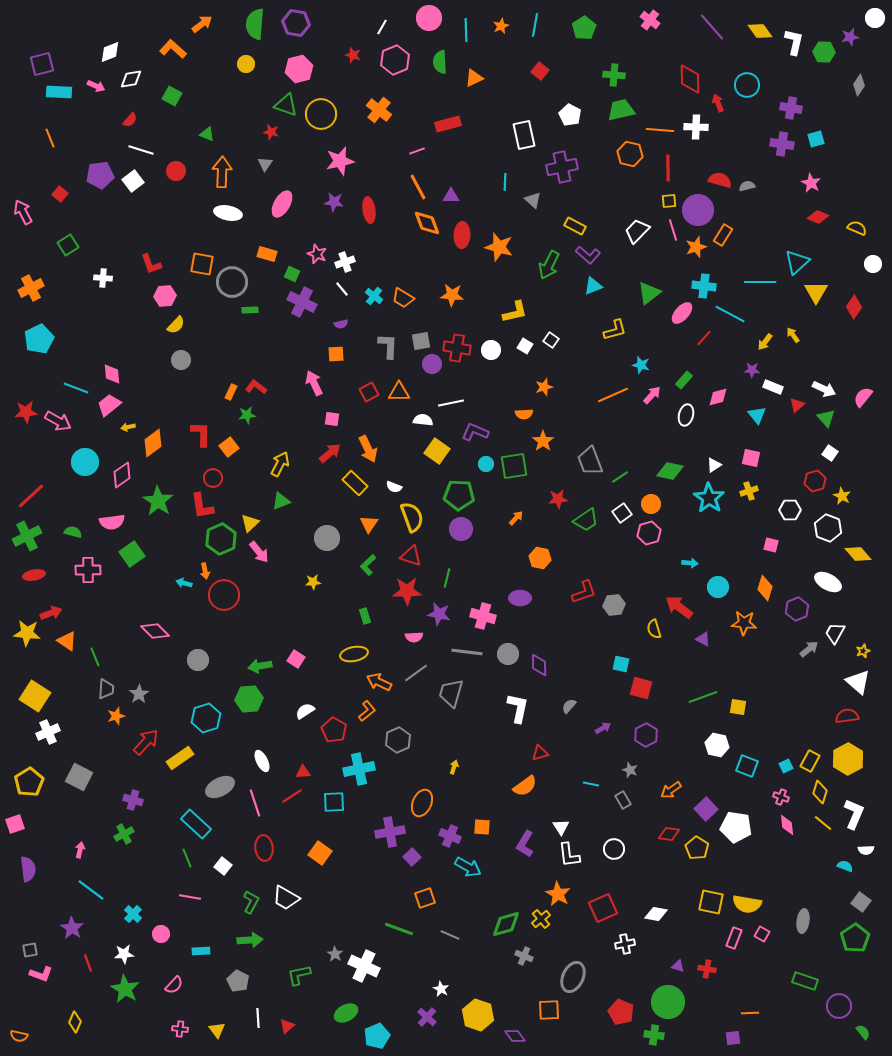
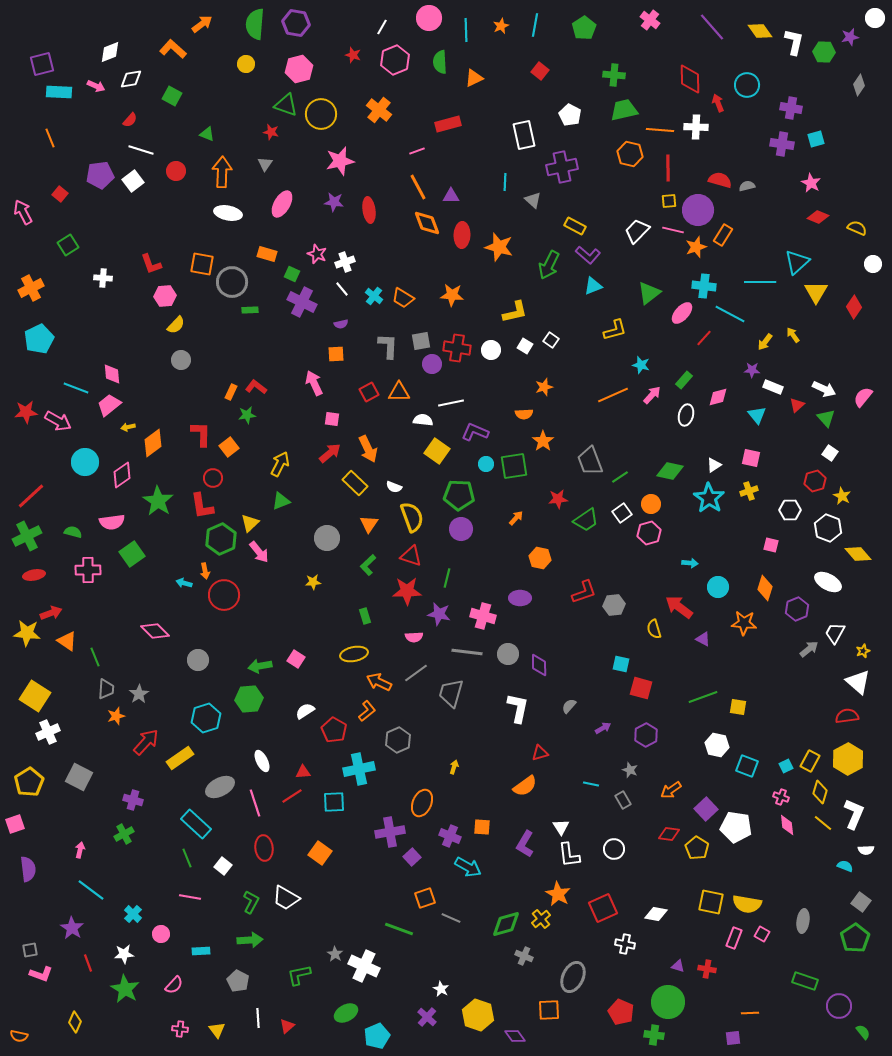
green trapezoid at (621, 110): moved 3 px right
pink line at (673, 230): rotated 60 degrees counterclockwise
gray line at (450, 935): moved 1 px right, 17 px up
white cross at (625, 944): rotated 24 degrees clockwise
